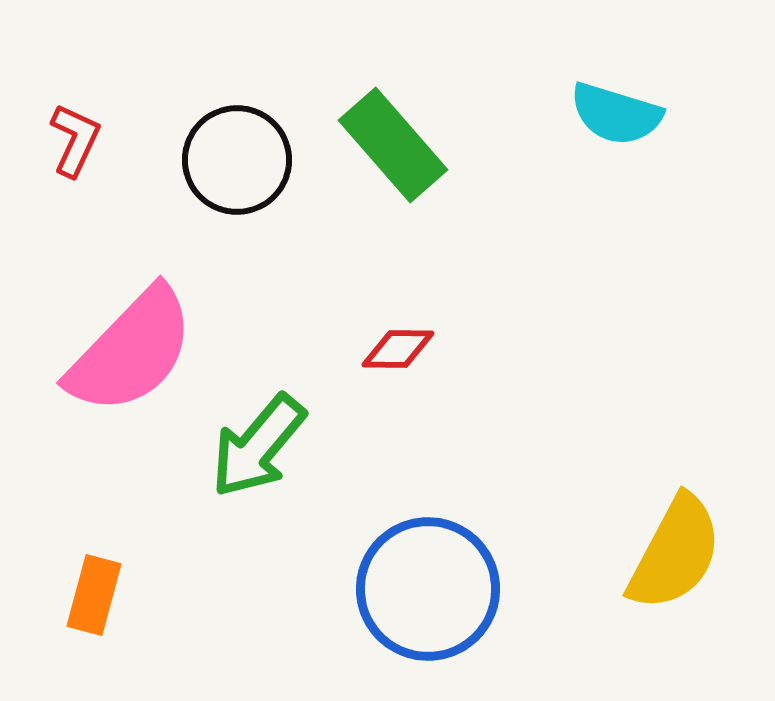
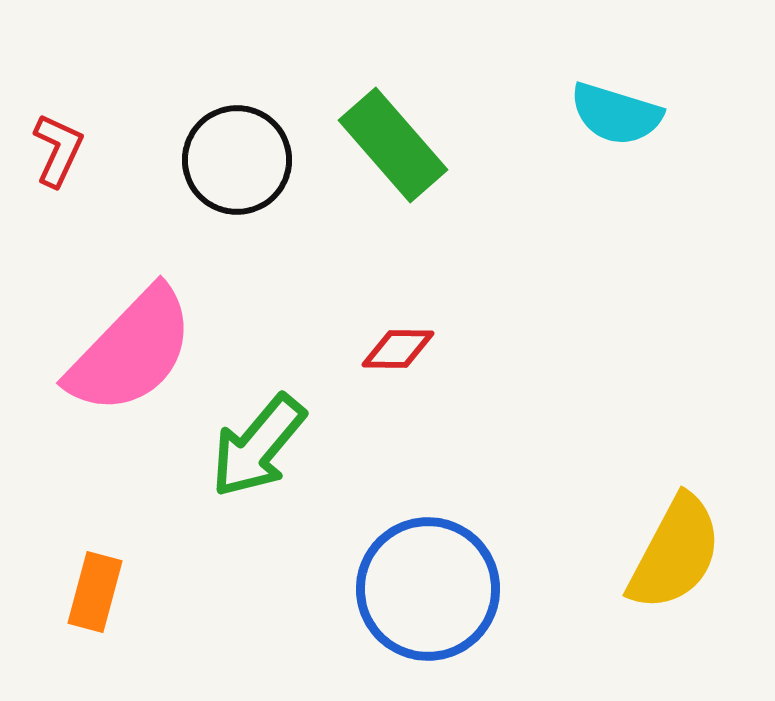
red L-shape: moved 17 px left, 10 px down
orange rectangle: moved 1 px right, 3 px up
